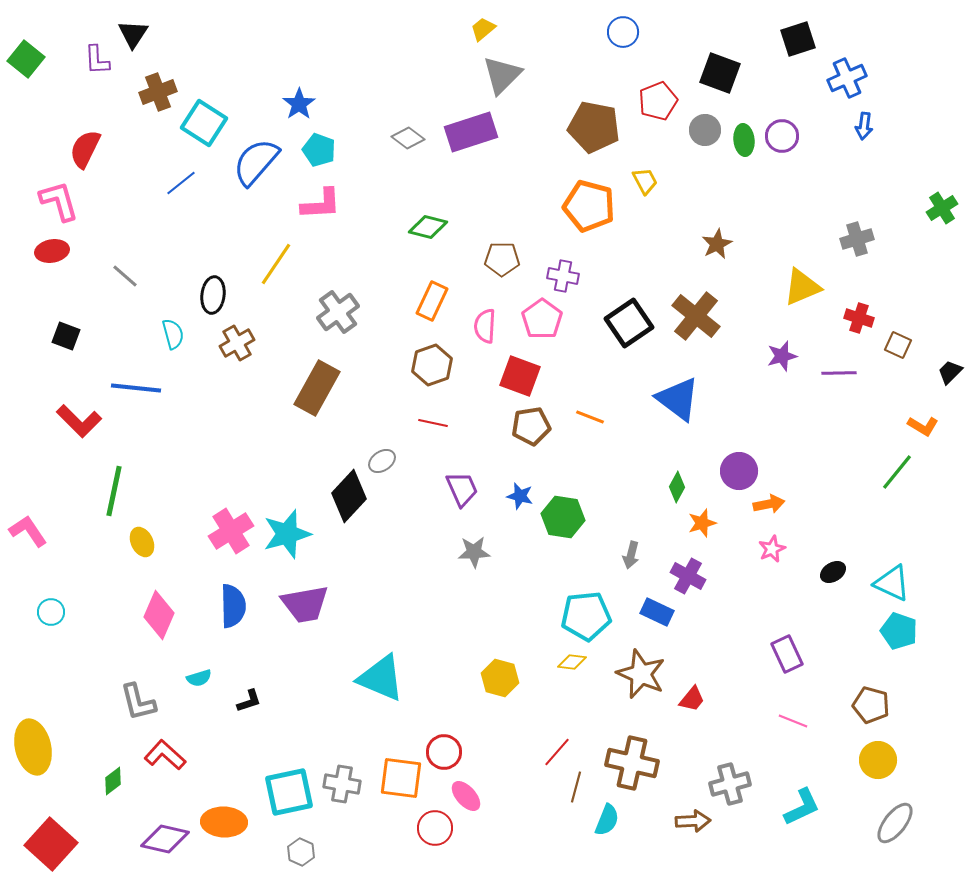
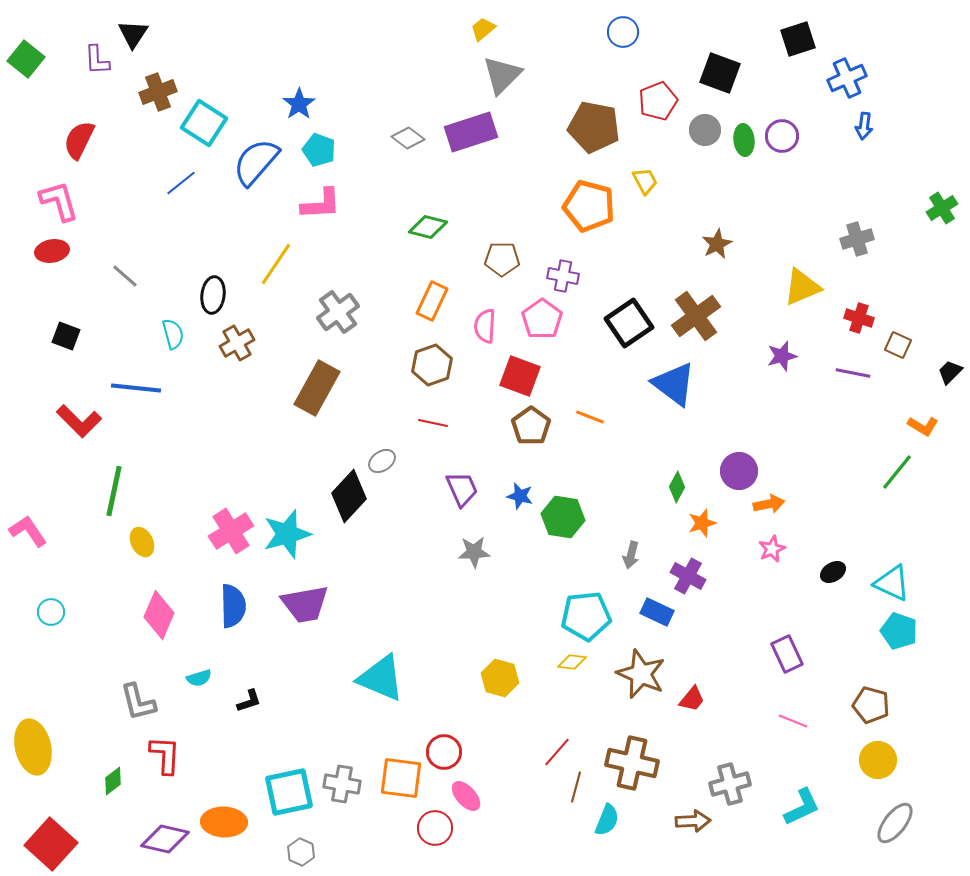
red semicircle at (85, 149): moved 6 px left, 9 px up
brown cross at (696, 316): rotated 15 degrees clockwise
purple line at (839, 373): moved 14 px right; rotated 12 degrees clockwise
blue triangle at (678, 399): moved 4 px left, 15 px up
brown pentagon at (531, 426): rotated 27 degrees counterclockwise
red L-shape at (165, 755): rotated 51 degrees clockwise
